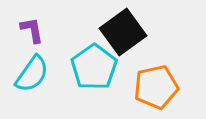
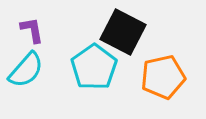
black square: rotated 27 degrees counterclockwise
cyan semicircle: moved 6 px left, 4 px up; rotated 6 degrees clockwise
orange pentagon: moved 7 px right, 10 px up
